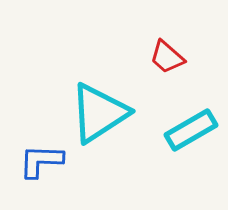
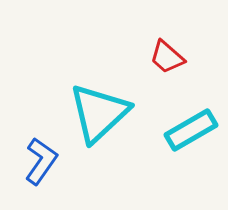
cyan triangle: rotated 10 degrees counterclockwise
blue L-shape: rotated 123 degrees clockwise
